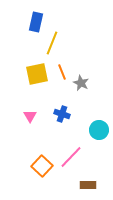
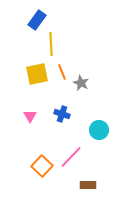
blue rectangle: moved 1 px right, 2 px up; rotated 24 degrees clockwise
yellow line: moved 1 px left, 1 px down; rotated 25 degrees counterclockwise
